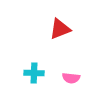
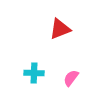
pink semicircle: rotated 120 degrees clockwise
